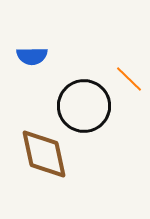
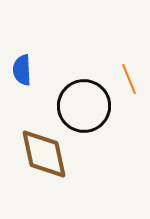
blue semicircle: moved 10 px left, 14 px down; rotated 88 degrees clockwise
orange line: rotated 24 degrees clockwise
